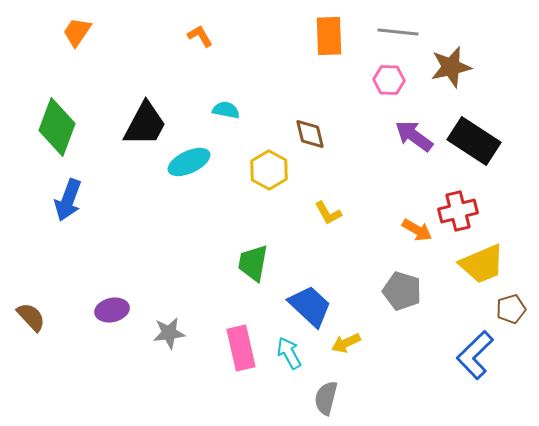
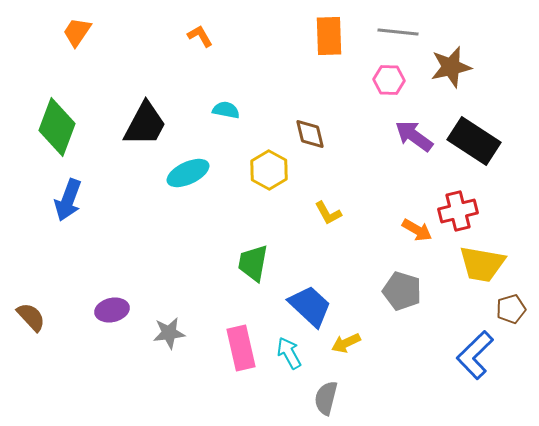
cyan ellipse: moved 1 px left, 11 px down
yellow trapezoid: rotated 33 degrees clockwise
